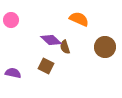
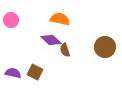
orange semicircle: moved 19 px left; rotated 12 degrees counterclockwise
brown semicircle: moved 3 px down
brown square: moved 11 px left, 6 px down
